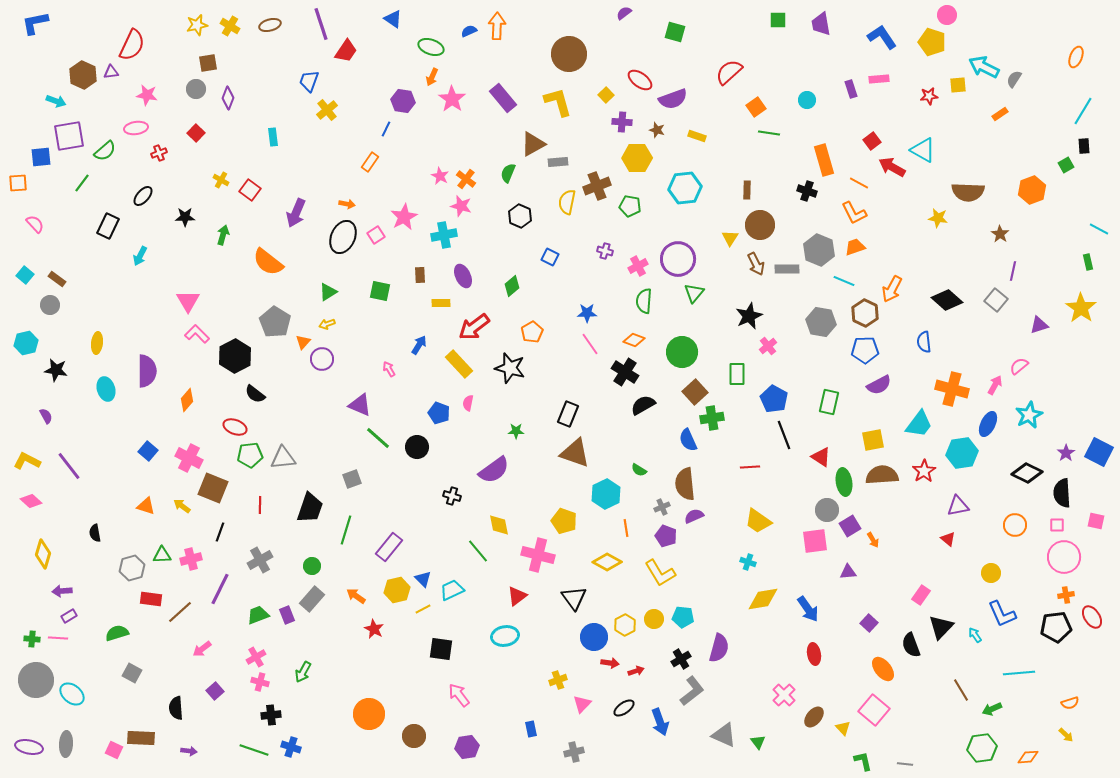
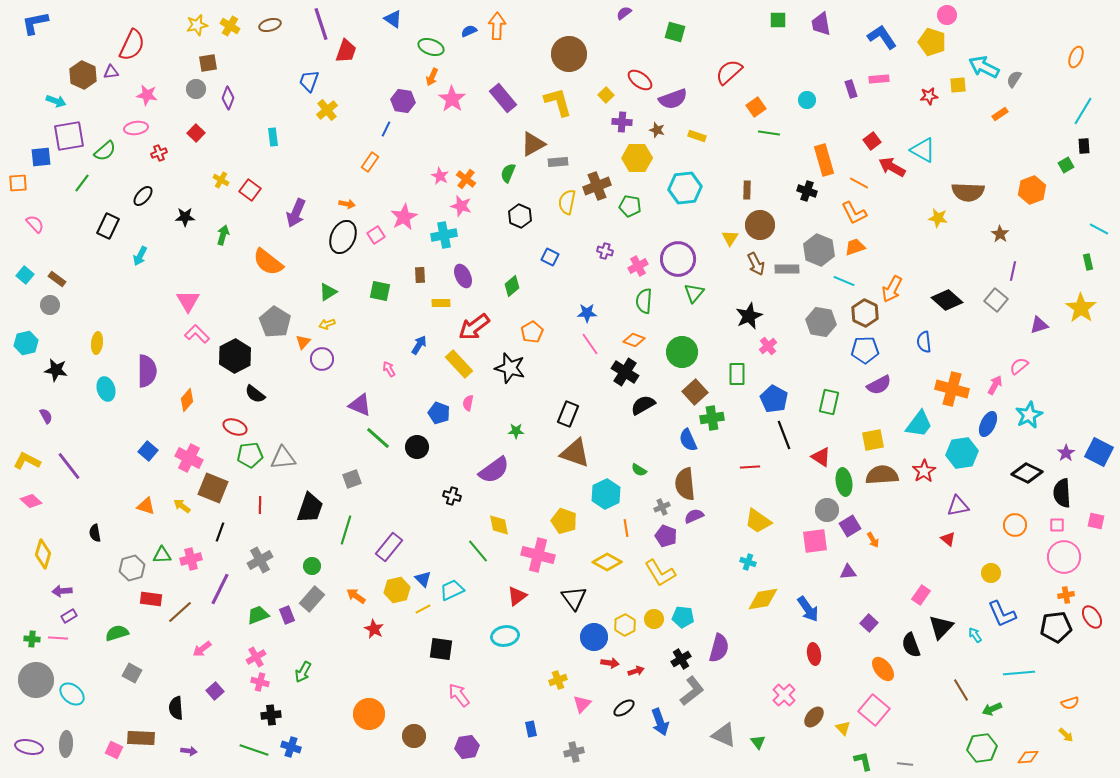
red trapezoid at (346, 51): rotated 15 degrees counterclockwise
